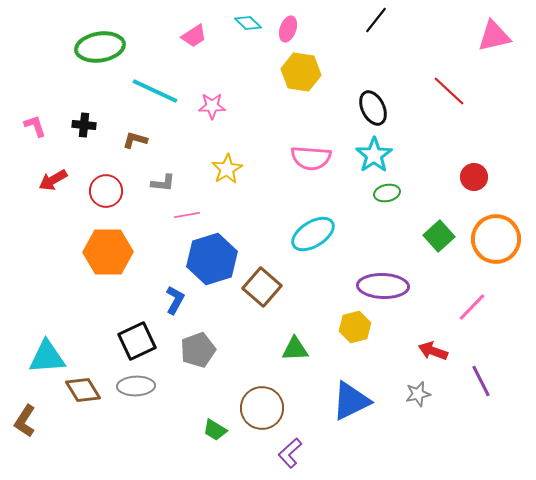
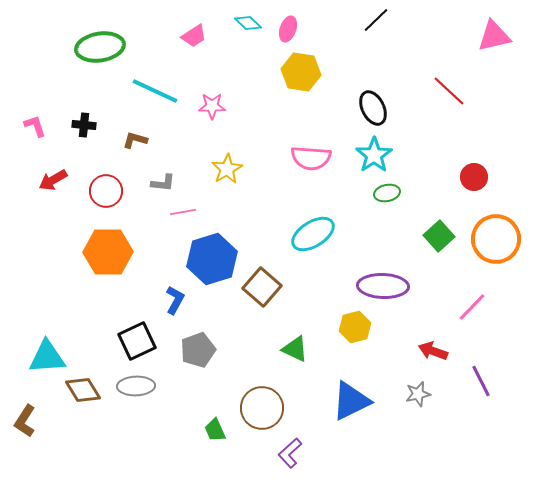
black line at (376, 20): rotated 8 degrees clockwise
pink line at (187, 215): moved 4 px left, 3 px up
green triangle at (295, 349): rotated 28 degrees clockwise
green trapezoid at (215, 430): rotated 35 degrees clockwise
